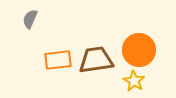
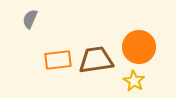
orange circle: moved 3 px up
